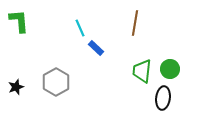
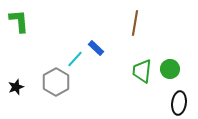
cyan line: moved 5 px left, 31 px down; rotated 66 degrees clockwise
black ellipse: moved 16 px right, 5 px down
